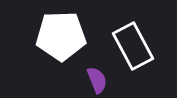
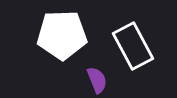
white pentagon: moved 1 px right, 1 px up
